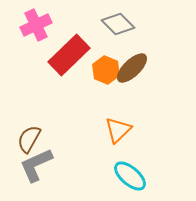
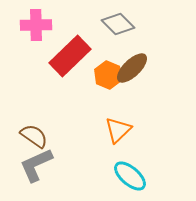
pink cross: rotated 24 degrees clockwise
red rectangle: moved 1 px right, 1 px down
orange hexagon: moved 2 px right, 5 px down
brown semicircle: moved 5 px right, 3 px up; rotated 96 degrees clockwise
